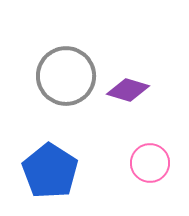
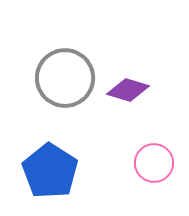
gray circle: moved 1 px left, 2 px down
pink circle: moved 4 px right
